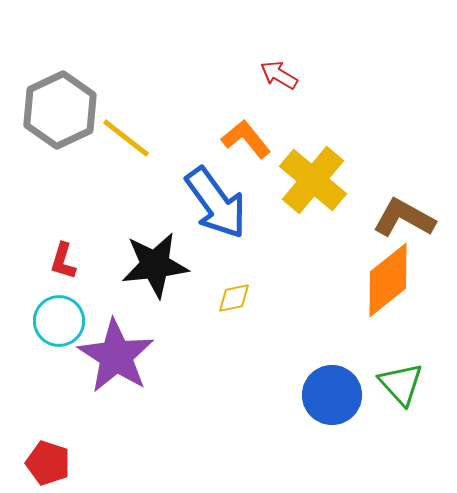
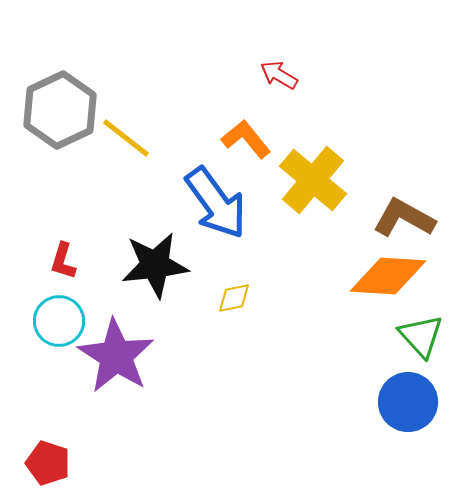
orange diamond: moved 4 px up; rotated 42 degrees clockwise
green triangle: moved 20 px right, 48 px up
blue circle: moved 76 px right, 7 px down
